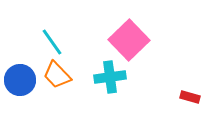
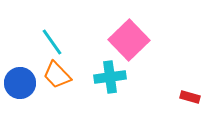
blue circle: moved 3 px down
